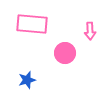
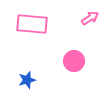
pink arrow: moved 13 px up; rotated 120 degrees counterclockwise
pink circle: moved 9 px right, 8 px down
